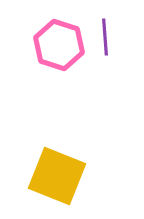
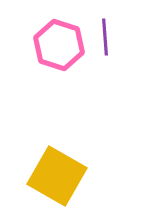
yellow square: rotated 8 degrees clockwise
